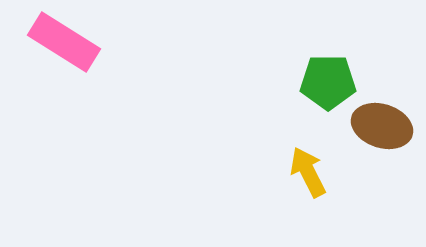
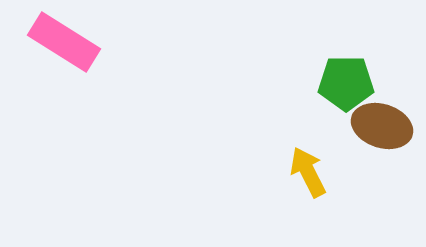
green pentagon: moved 18 px right, 1 px down
